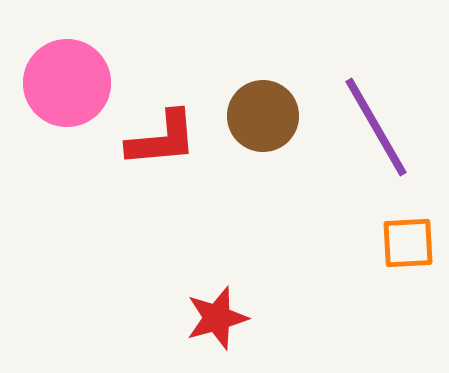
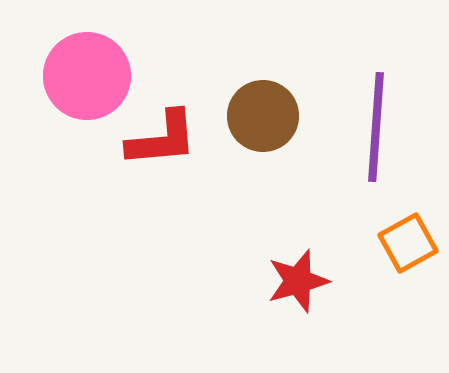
pink circle: moved 20 px right, 7 px up
purple line: rotated 34 degrees clockwise
orange square: rotated 26 degrees counterclockwise
red star: moved 81 px right, 37 px up
